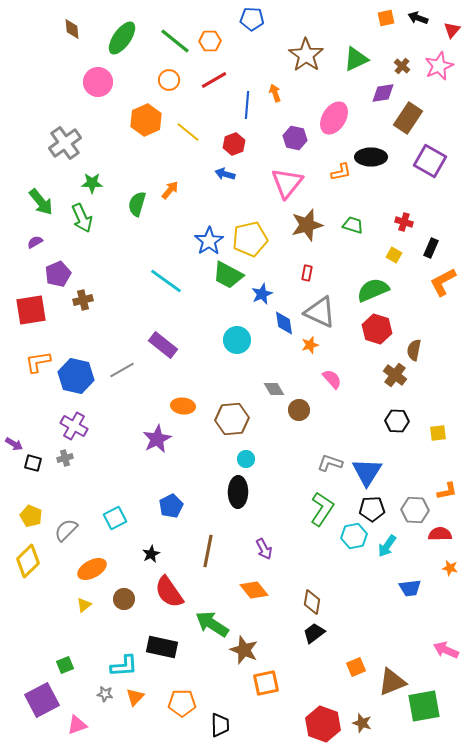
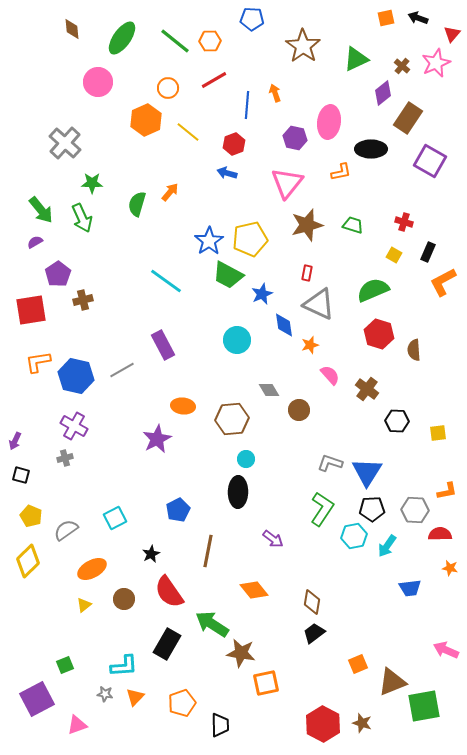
red triangle at (452, 30): moved 4 px down
brown star at (306, 55): moved 3 px left, 9 px up
pink star at (439, 66): moved 3 px left, 3 px up
orange circle at (169, 80): moved 1 px left, 8 px down
purple diamond at (383, 93): rotated 30 degrees counterclockwise
pink ellipse at (334, 118): moved 5 px left, 4 px down; rotated 24 degrees counterclockwise
gray cross at (65, 143): rotated 12 degrees counterclockwise
black ellipse at (371, 157): moved 8 px up
blue arrow at (225, 174): moved 2 px right, 1 px up
orange arrow at (170, 190): moved 2 px down
green arrow at (41, 202): moved 8 px down
black rectangle at (431, 248): moved 3 px left, 4 px down
purple pentagon at (58, 274): rotated 10 degrees counterclockwise
gray triangle at (320, 312): moved 1 px left, 8 px up
blue diamond at (284, 323): moved 2 px down
red hexagon at (377, 329): moved 2 px right, 5 px down
purple rectangle at (163, 345): rotated 24 degrees clockwise
brown semicircle at (414, 350): rotated 15 degrees counterclockwise
brown cross at (395, 375): moved 28 px left, 14 px down
pink semicircle at (332, 379): moved 2 px left, 4 px up
gray diamond at (274, 389): moved 5 px left, 1 px down
purple arrow at (14, 444): moved 1 px right, 3 px up; rotated 84 degrees clockwise
black square at (33, 463): moved 12 px left, 12 px down
blue pentagon at (171, 506): moved 7 px right, 4 px down
gray semicircle at (66, 530): rotated 10 degrees clockwise
purple arrow at (264, 549): moved 9 px right, 10 px up; rotated 25 degrees counterclockwise
black rectangle at (162, 647): moved 5 px right, 3 px up; rotated 72 degrees counterclockwise
brown star at (244, 650): moved 3 px left, 3 px down; rotated 12 degrees counterclockwise
orange square at (356, 667): moved 2 px right, 3 px up
purple square at (42, 700): moved 5 px left, 1 px up
orange pentagon at (182, 703): rotated 20 degrees counterclockwise
red hexagon at (323, 724): rotated 8 degrees clockwise
